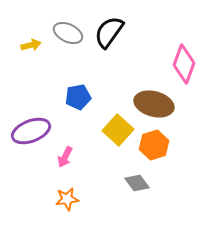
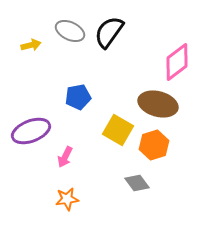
gray ellipse: moved 2 px right, 2 px up
pink diamond: moved 7 px left, 2 px up; rotated 33 degrees clockwise
brown ellipse: moved 4 px right
yellow square: rotated 12 degrees counterclockwise
